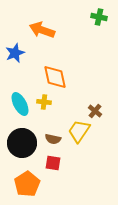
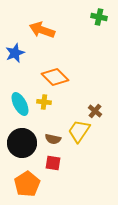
orange diamond: rotated 32 degrees counterclockwise
